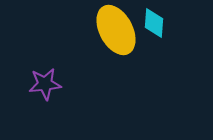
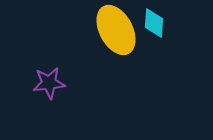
purple star: moved 4 px right, 1 px up
